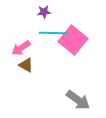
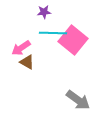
brown triangle: moved 1 px right, 3 px up
